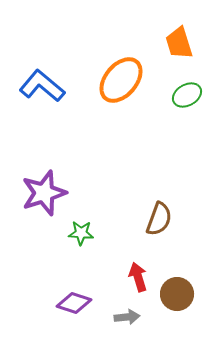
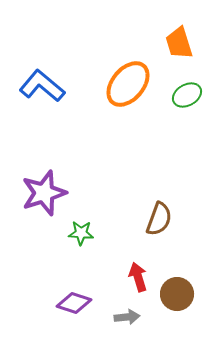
orange ellipse: moved 7 px right, 4 px down
